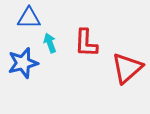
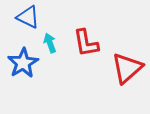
blue triangle: moved 1 px left, 1 px up; rotated 25 degrees clockwise
red L-shape: rotated 12 degrees counterclockwise
blue star: rotated 16 degrees counterclockwise
